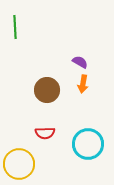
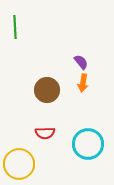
purple semicircle: moved 1 px right; rotated 21 degrees clockwise
orange arrow: moved 1 px up
